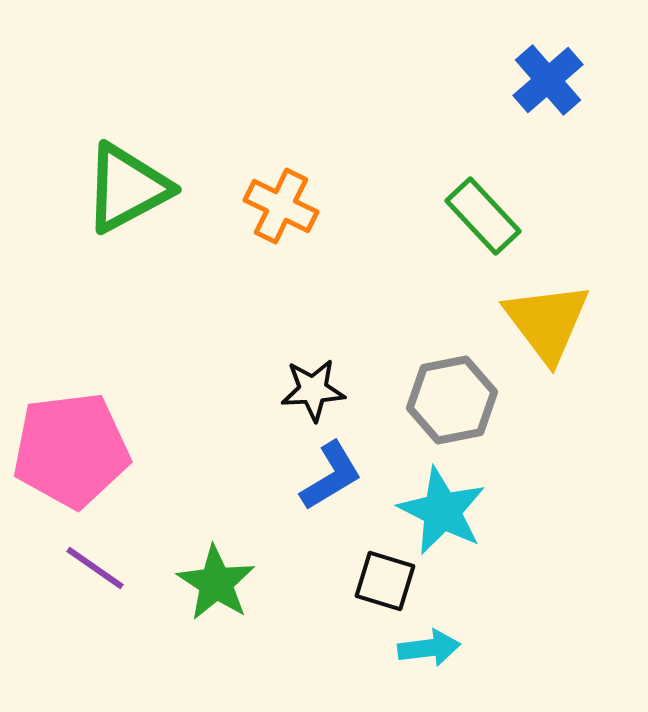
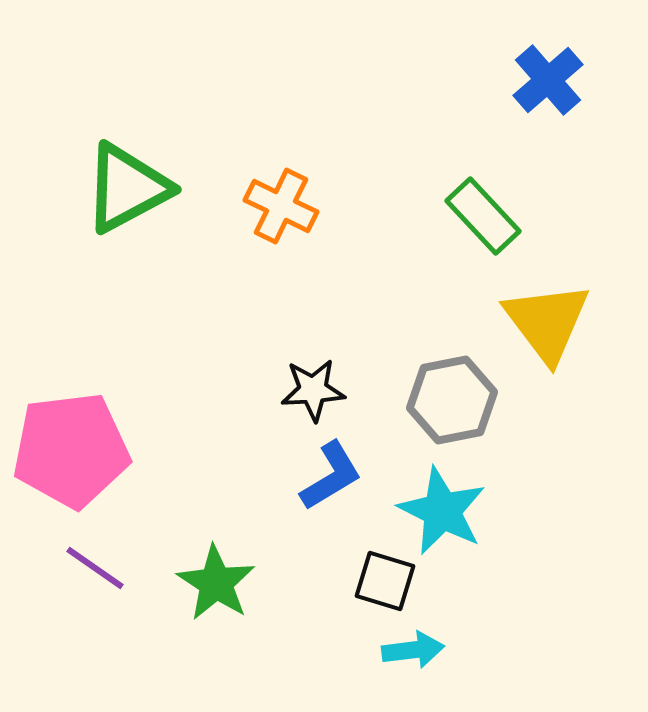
cyan arrow: moved 16 px left, 2 px down
